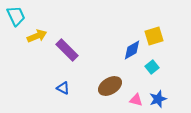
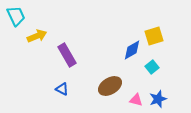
purple rectangle: moved 5 px down; rotated 15 degrees clockwise
blue triangle: moved 1 px left, 1 px down
